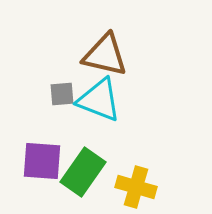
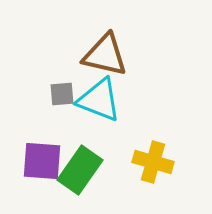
green rectangle: moved 3 px left, 2 px up
yellow cross: moved 17 px right, 25 px up
